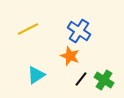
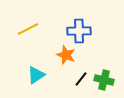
blue cross: rotated 35 degrees counterclockwise
orange star: moved 4 px left, 1 px up
green cross: rotated 18 degrees counterclockwise
